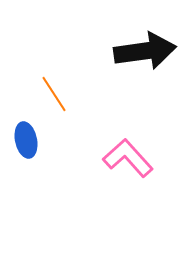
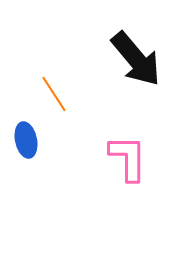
black arrow: moved 9 px left, 8 px down; rotated 58 degrees clockwise
pink L-shape: rotated 42 degrees clockwise
